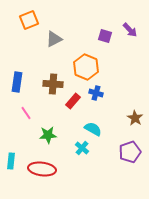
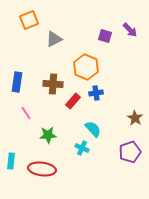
blue cross: rotated 24 degrees counterclockwise
cyan semicircle: rotated 18 degrees clockwise
cyan cross: rotated 16 degrees counterclockwise
